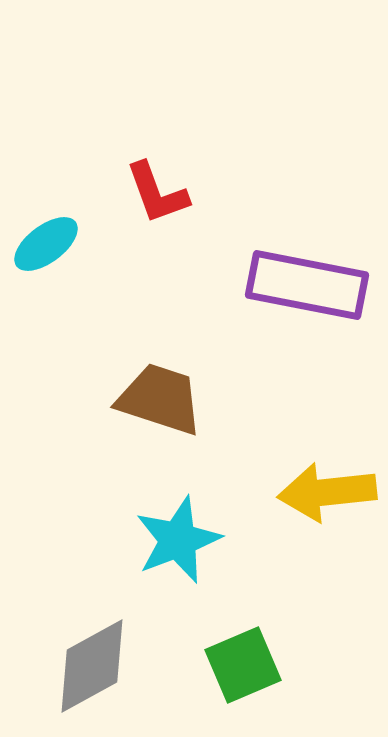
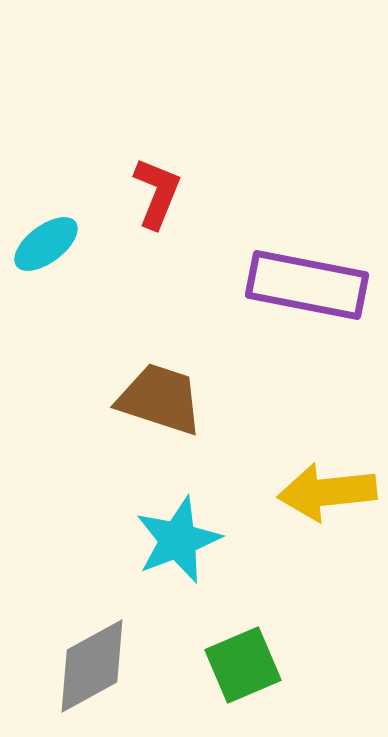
red L-shape: rotated 138 degrees counterclockwise
